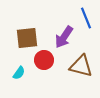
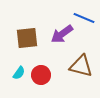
blue line: moved 2 px left; rotated 45 degrees counterclockwise
purple arrow: moved 2 px left, 3 px up; rotated 20 degrees clockwise
red circle: moved 3 px left, 15 px down
